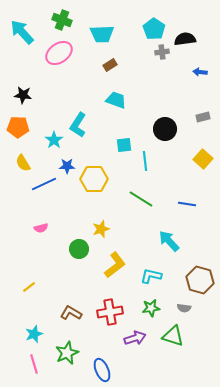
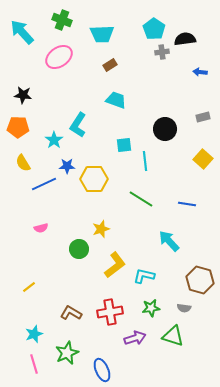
pink ellipse at (59, 53): moved 4 px down
cyan L-shape at (151, 276): moved 7 px left
